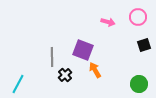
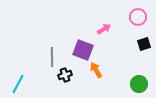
pink arrow: moved 4 px left, 7 px down; rotated 48 degrees counterclockwise
black square: moved 1 px up
orange arrow: moved 1 px right
black cross: rotated 24 degrees clockwise
